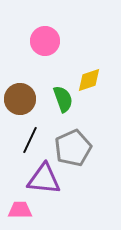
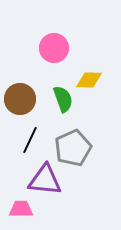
pink circle: moved 9 px right, 7 px down
yellow diamond: rotated 20 degrees clockwise
purple triangle: moved 1 px right, 1 px down
pink trapezoid: moved 1 px right, 1 px up
